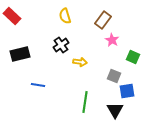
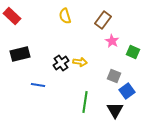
pink star: moved 1 px down
black cross: moved 18 px down
green square: moved 5 px up
blue square: rotated 28 degrees counterclockwise
